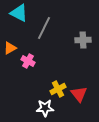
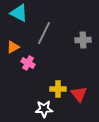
gray line: moved 5 px down
orange triangle: moved 3 px right, 1 px up
pink cross: moved 2 px down
yellow cross: rotated 28 degrees clockwise
white star: moved 1 px left, 1 px down
